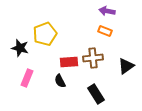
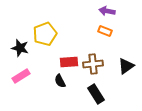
brown cross: moved 6 px down
pink rectangle: moved 6 px left, 2 px up; rotated 36 degrees clockwise
